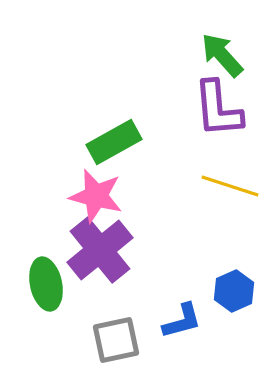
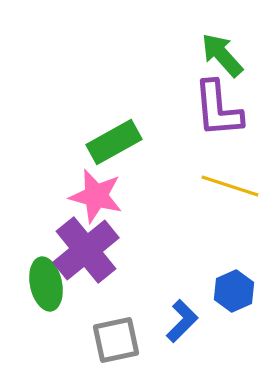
purple cross: moved 14 px left
blue L-shape: rotated 30 degrees counterclockwise
